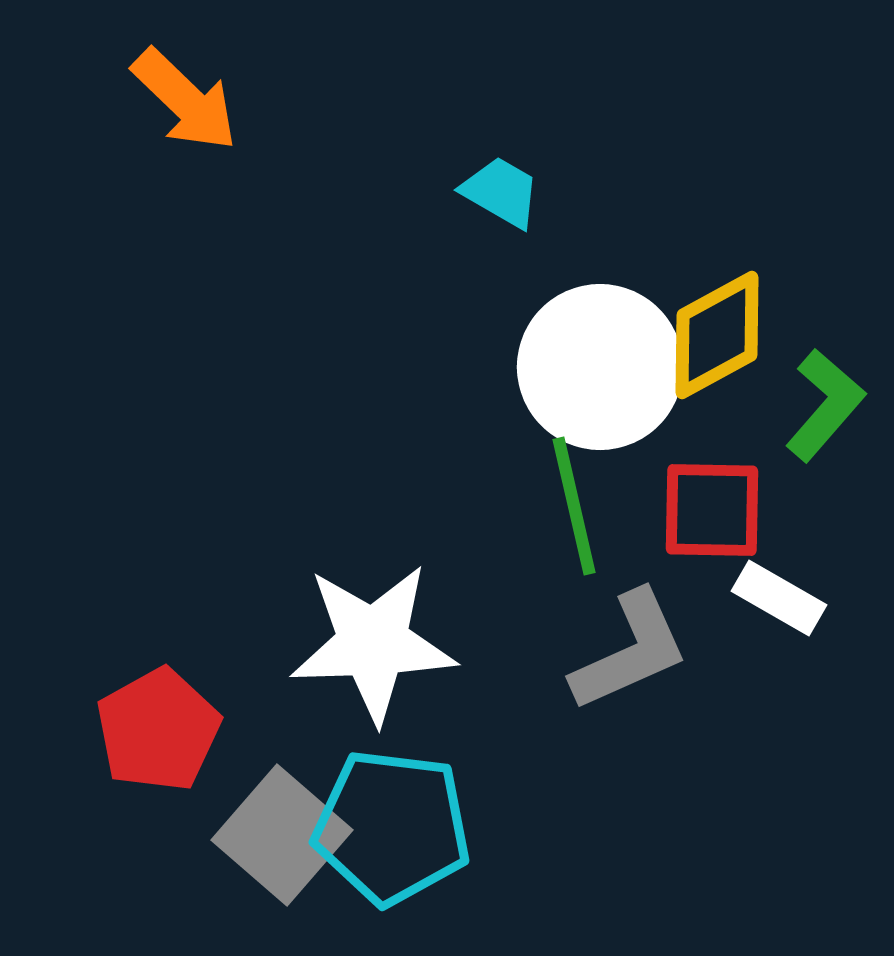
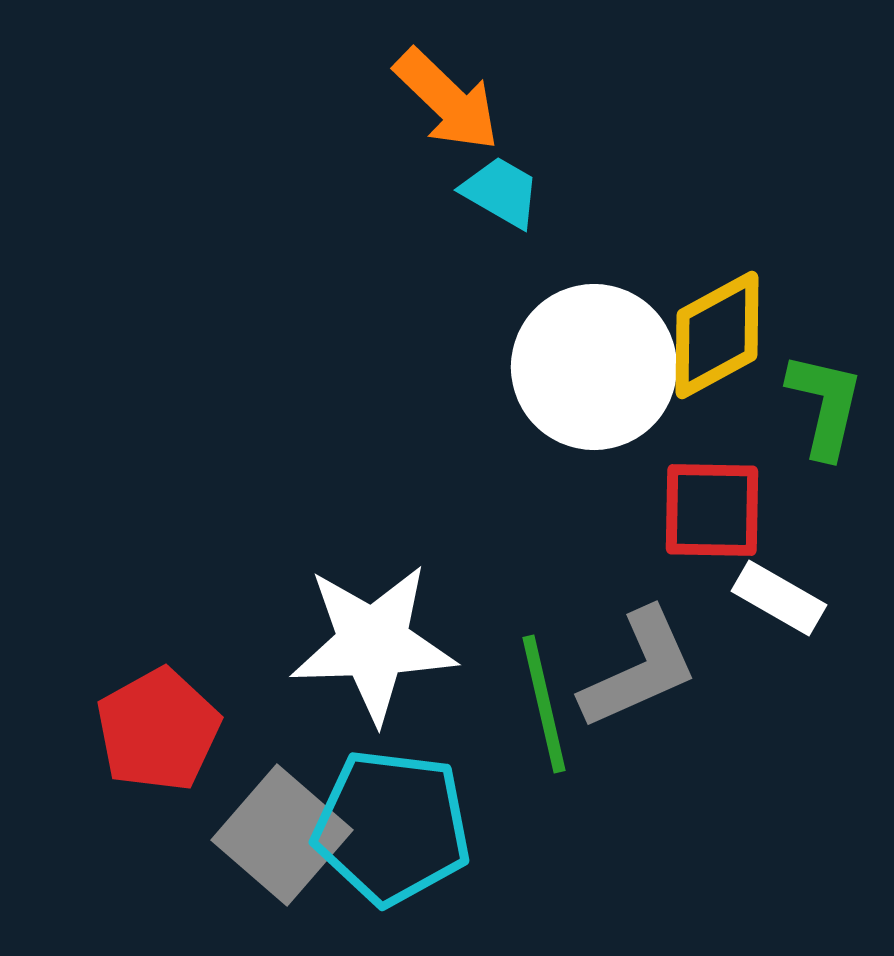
orange arrow: moved 262 px right
white circle: moved 6 px left
green L-shape: rotated 28 degrees counterclockwise
green line: moved 30 px left, 198 px down
gray L-shape: moved 9 px right, 18 px down
